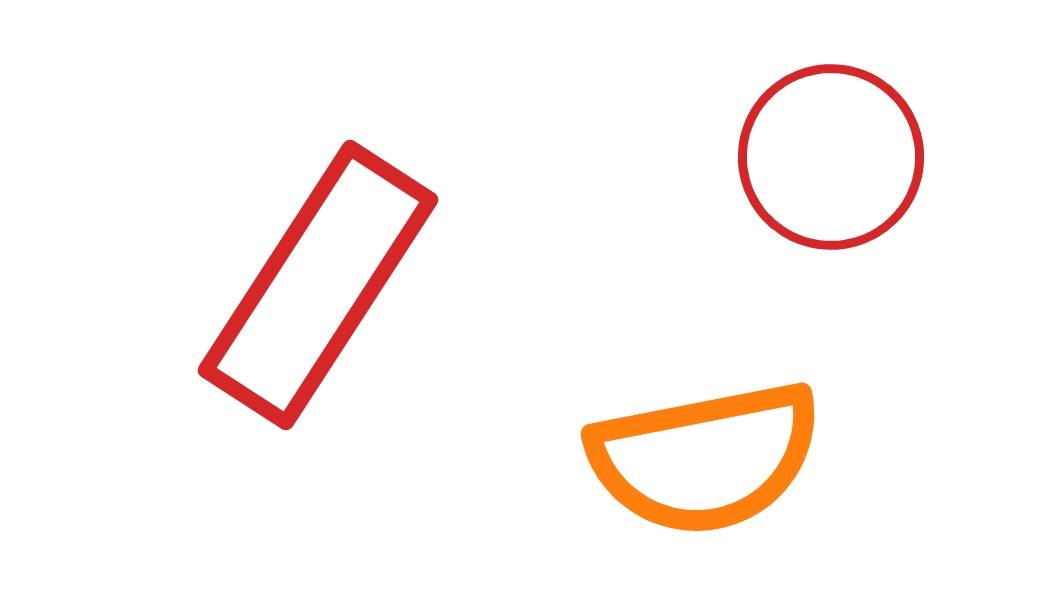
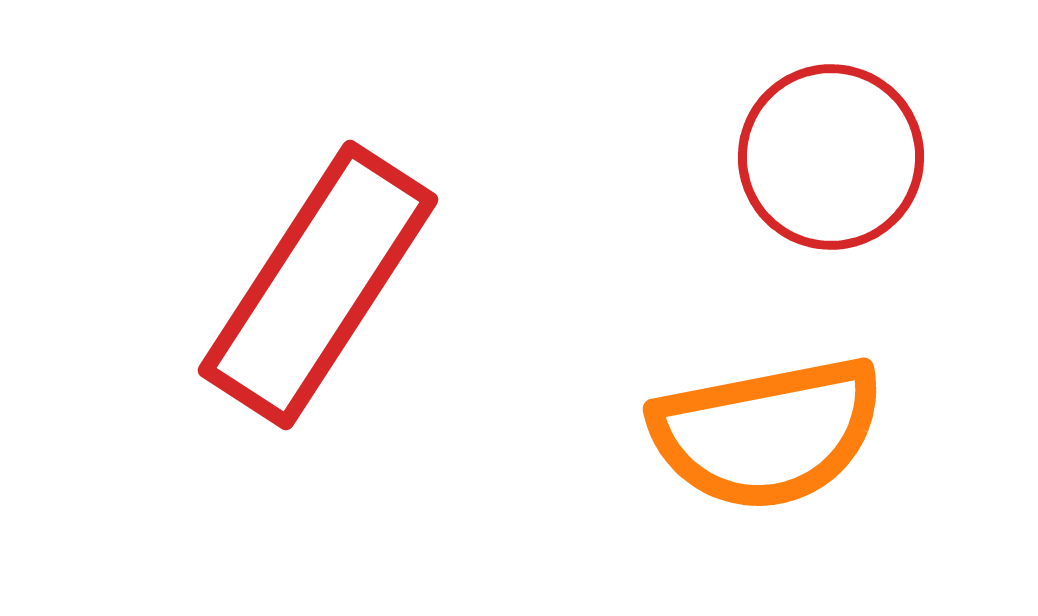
orange semicircle: moved 62 px right, 25 px up
